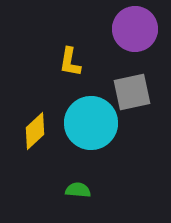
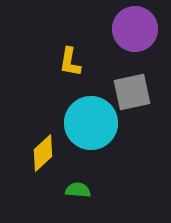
yellow diamond: moved 8 px right, 22 px down
